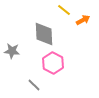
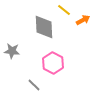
gray diamond: moved 7 px up
